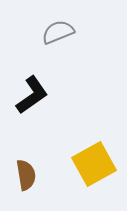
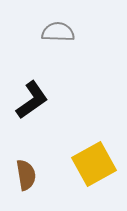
gray semicircle: rotated 24 degrees clockwise
black L-shape: moved 5 px down
